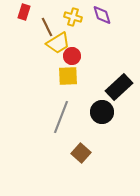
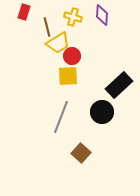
purple diamond: rotated 20 degrees clockwise
brown line: rotated 12 degrees clockwise
black rectangle: moved 2 px up
